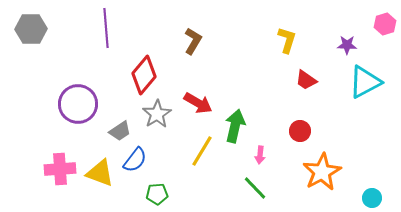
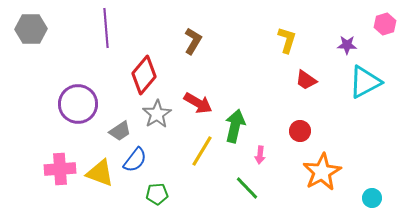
green line: moved 8 px left
